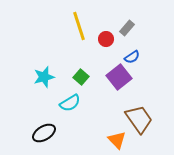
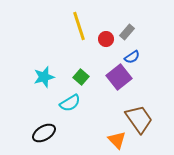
gray rectangle: moved 4 px down
